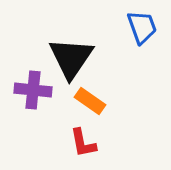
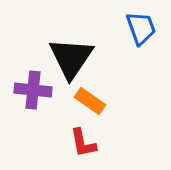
blue trapezoid: moved 1 px left, 1 px down
